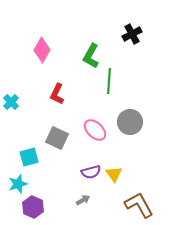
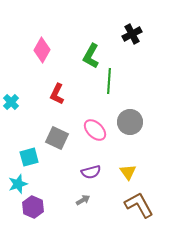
yellow triangle: moved 14 px right, 2 px up
